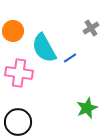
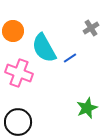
pink cross: rotated 12 degrees clockwise
